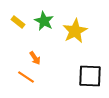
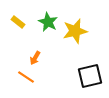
green star: moved 4 px right, 1 px down
yellow star: rotated 15 degrees clockwise
orange arrow: rotated 64 degrees clockwise
black square: rotated 15 degrees counterclockwise
